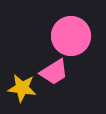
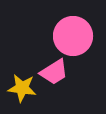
pink circle: moved 2 px right
